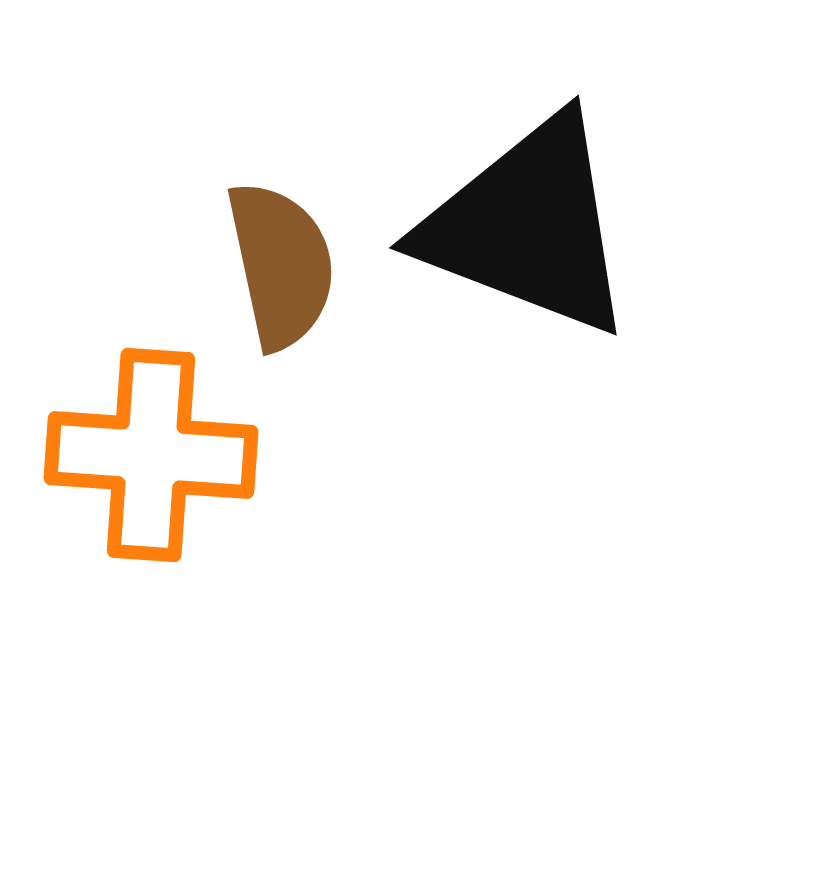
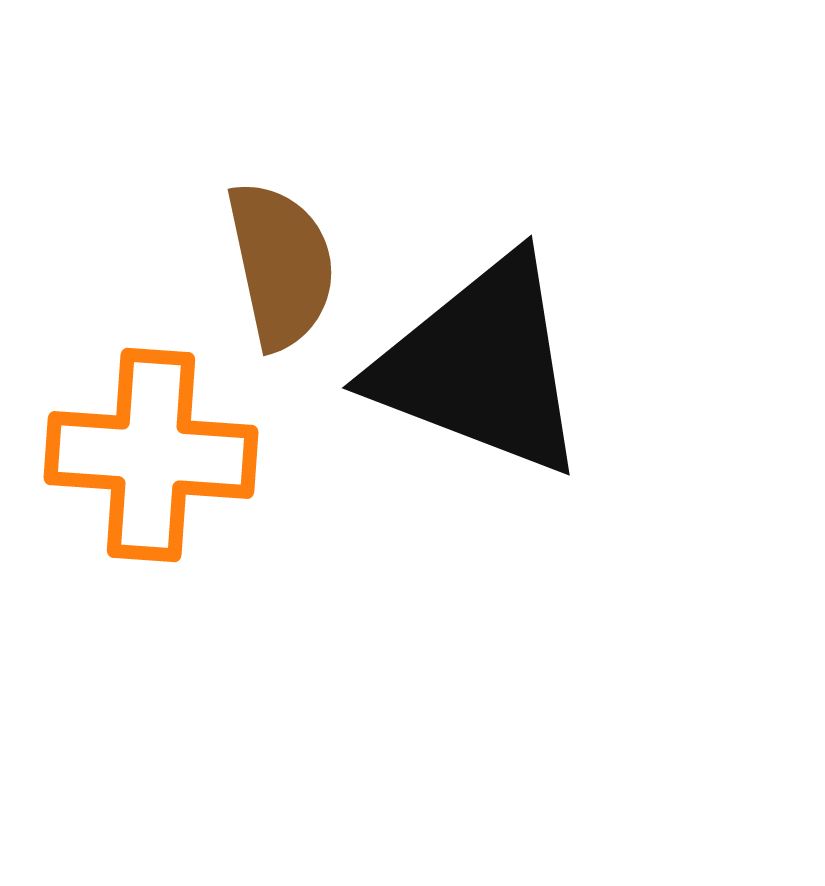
black triangle: moved 47 px left, 140 px down
